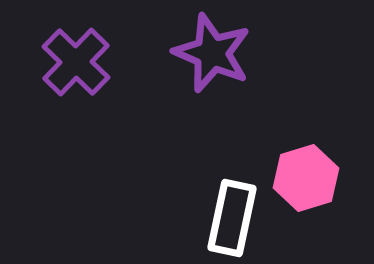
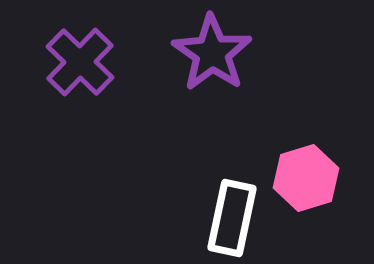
purple star: rotated 12 degrees clockwise
purple cross: moved 4 px right
